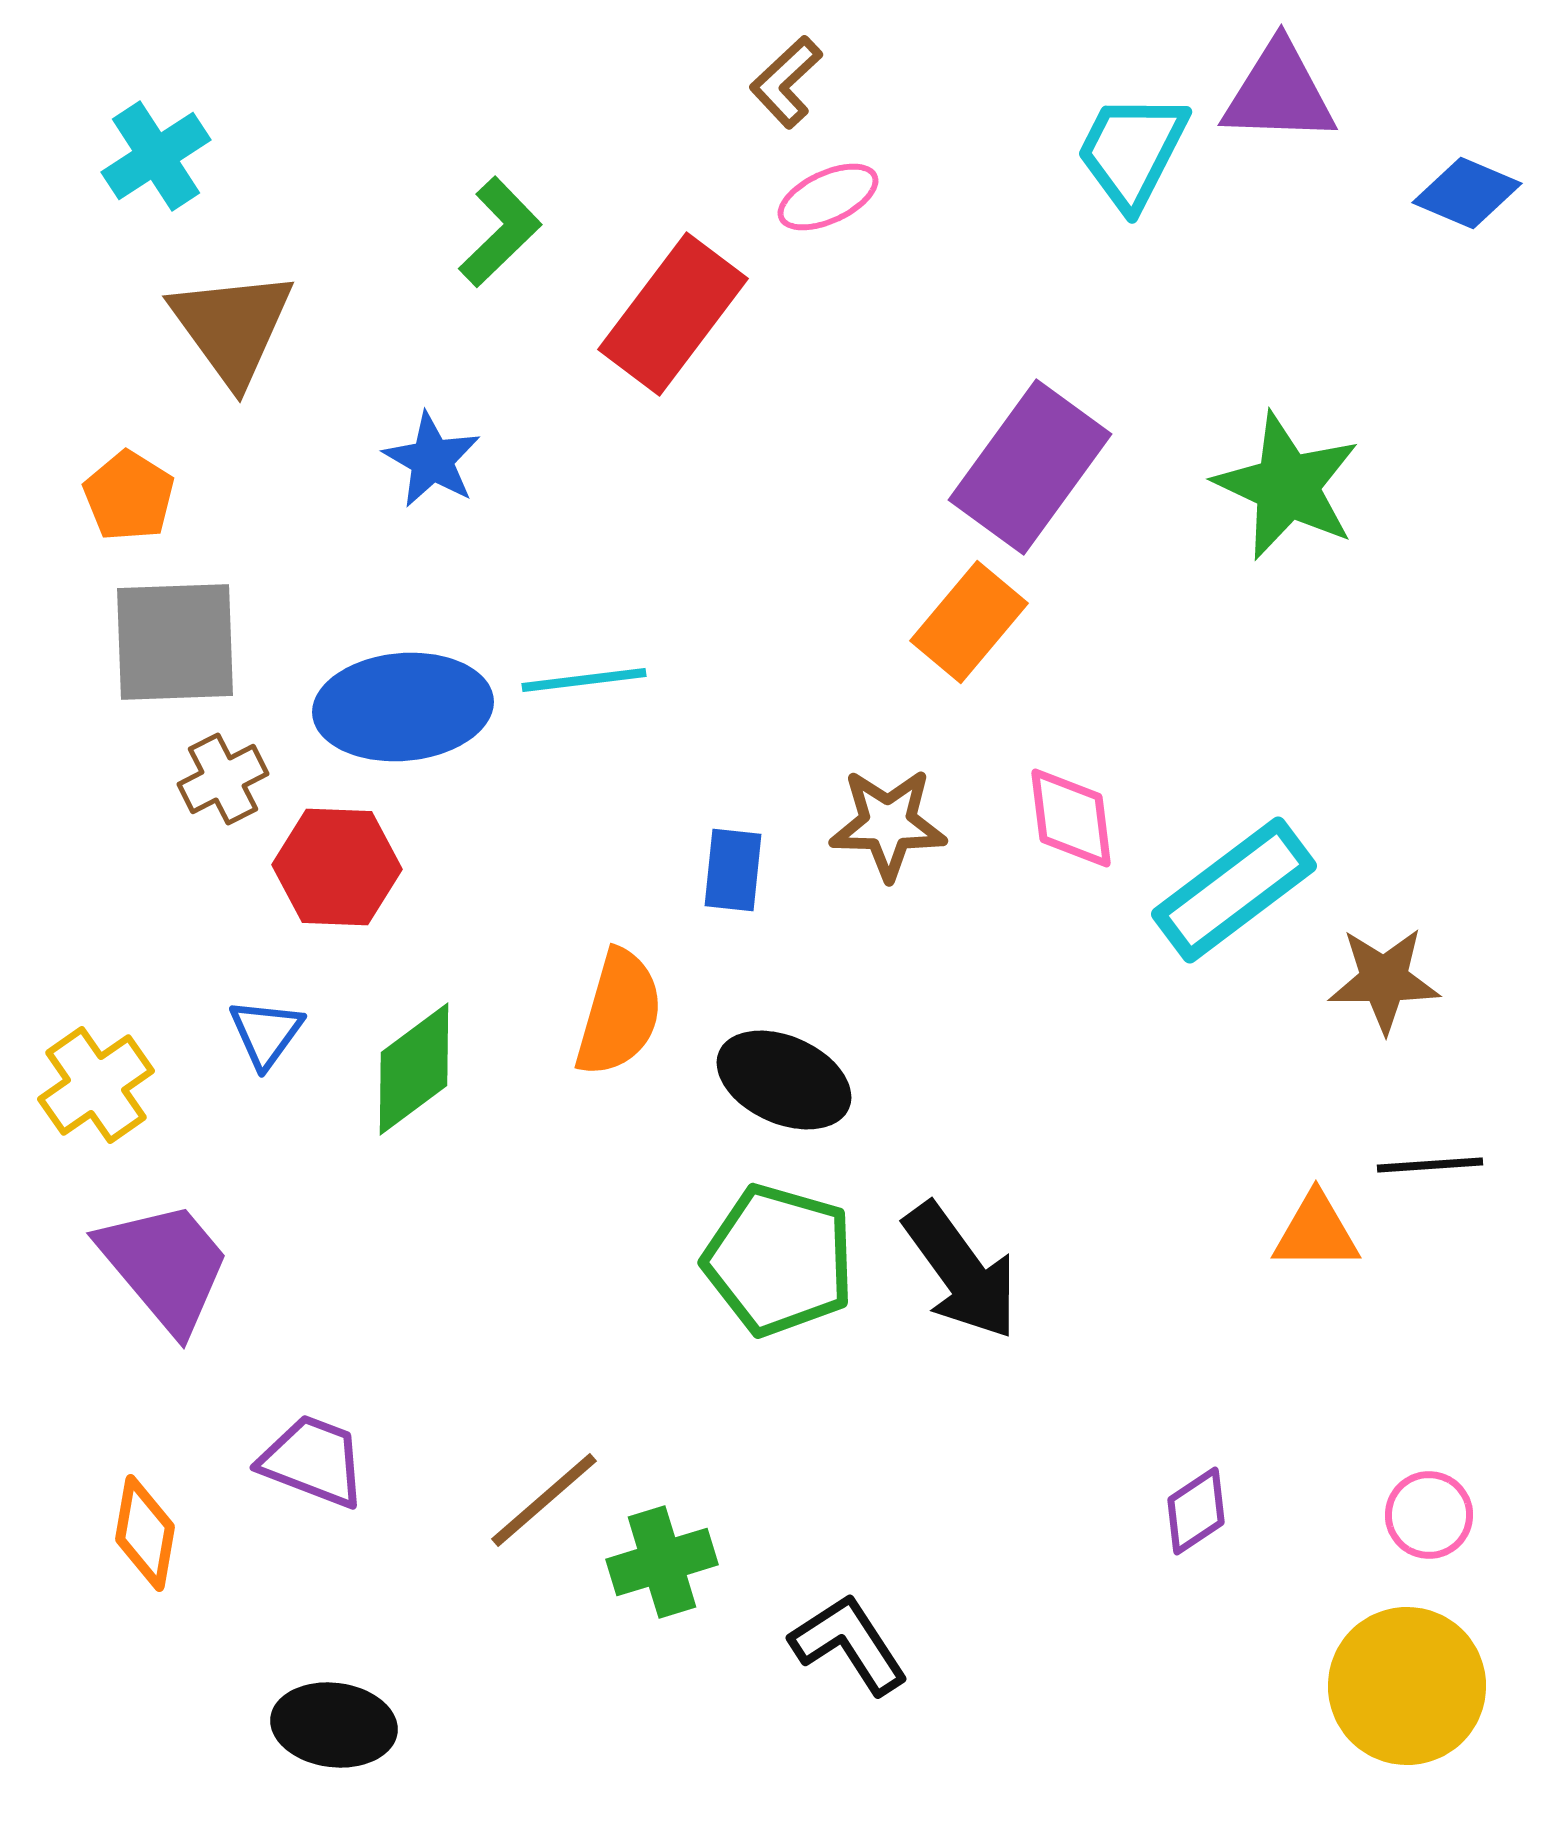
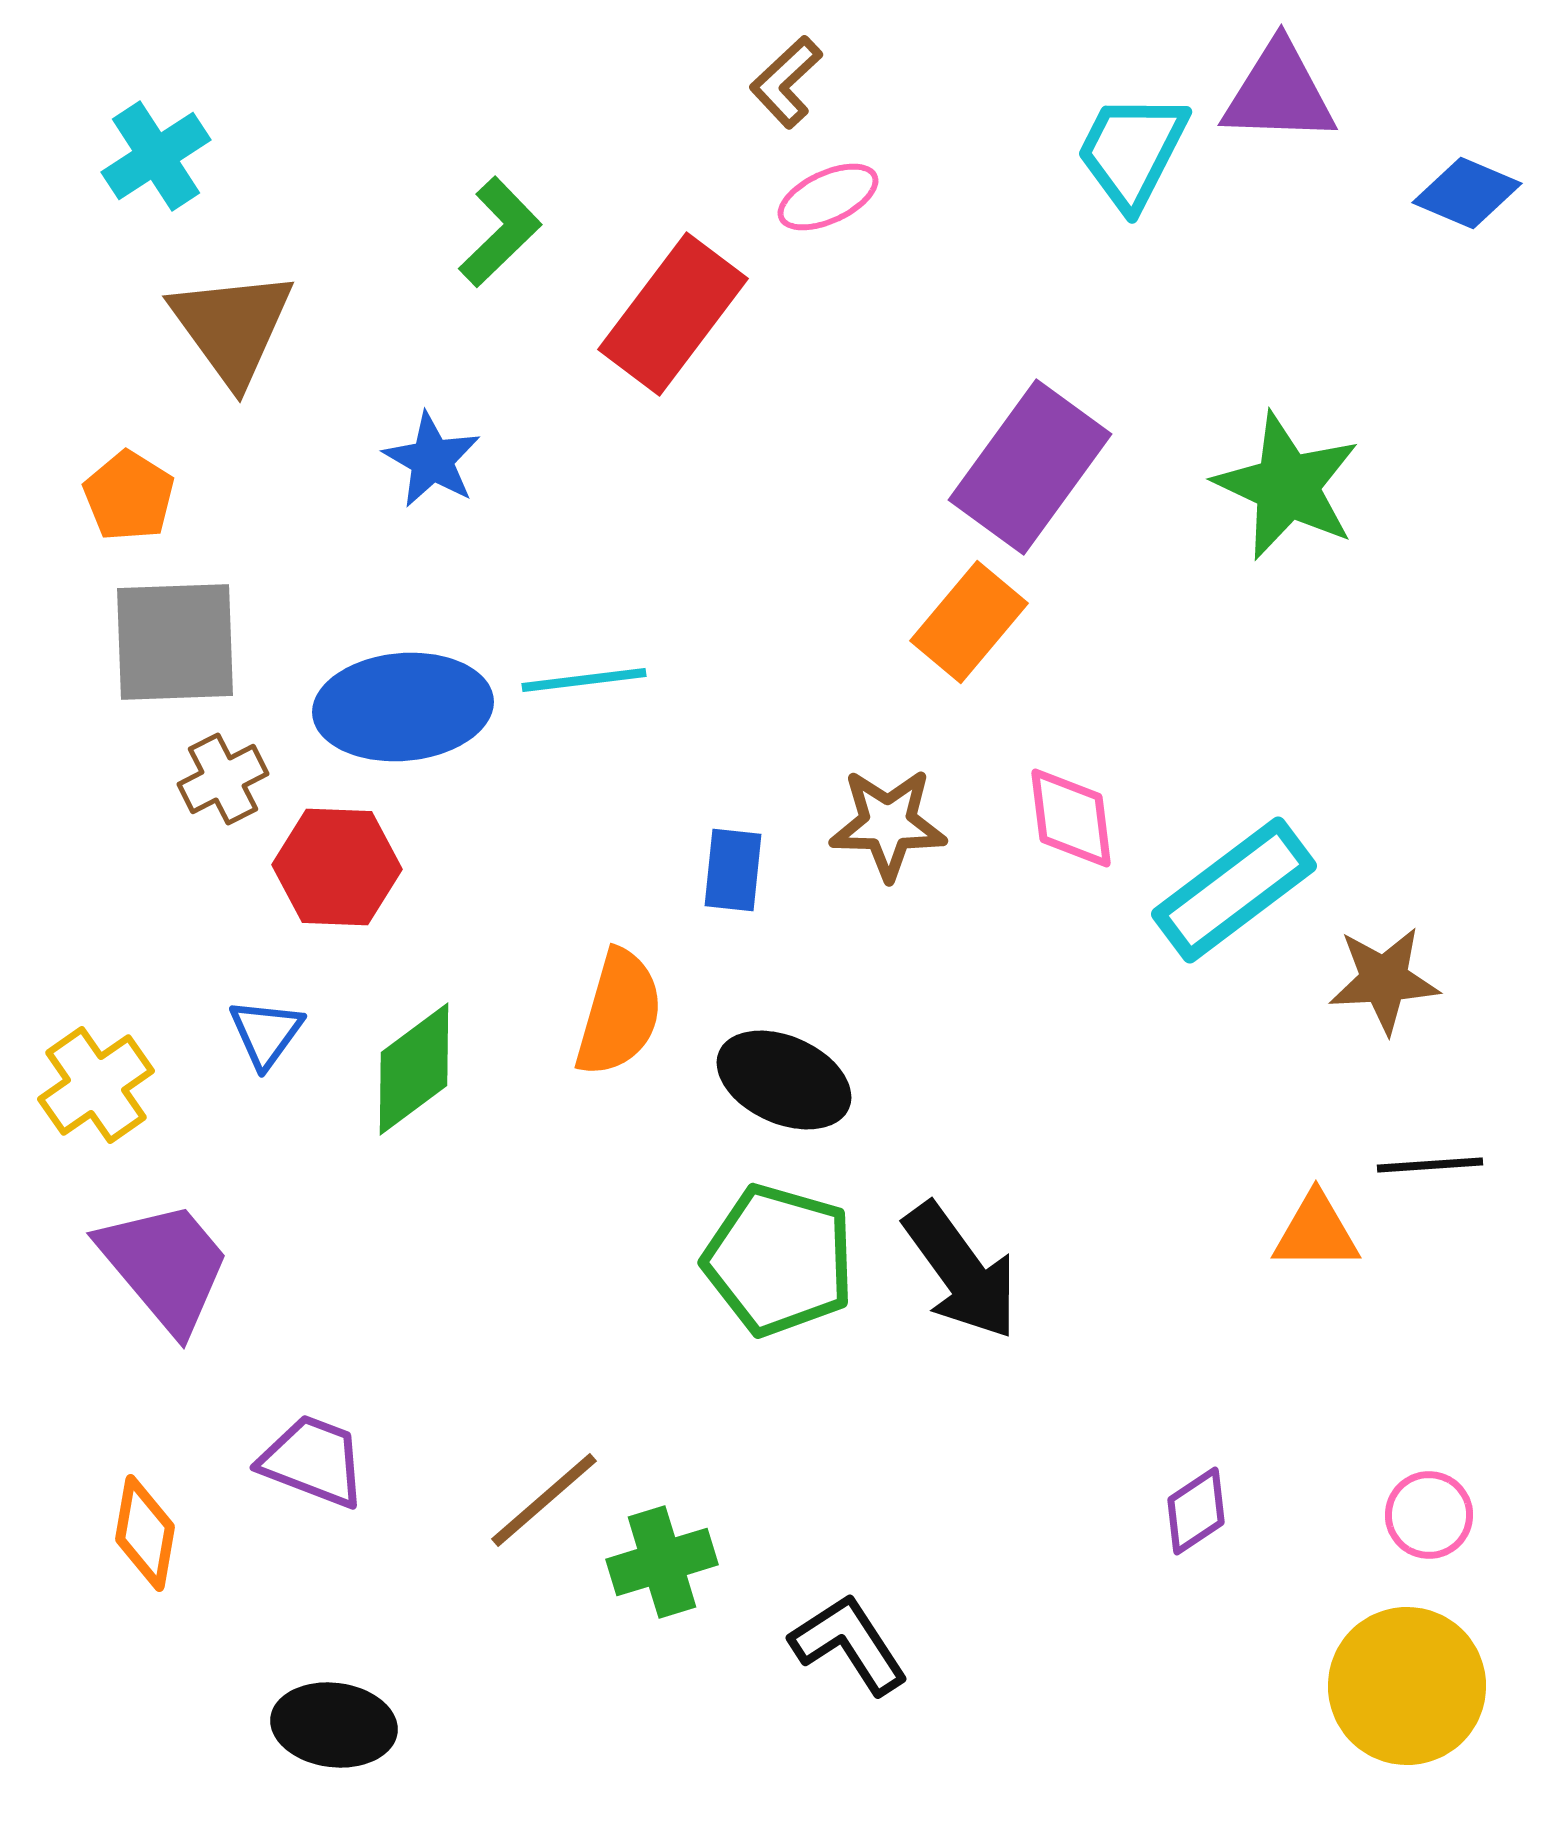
brown star at (1384, 980): rotated 3 degrees counterclockwise
